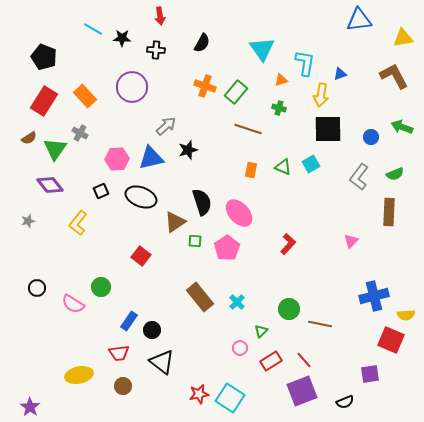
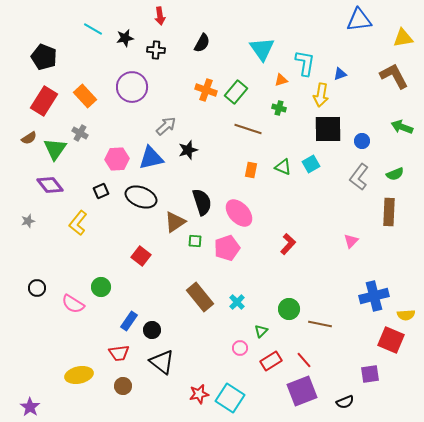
black star at (122, 38): moved 3 px right; rotated 12 degrees counterclockwise
orange cross at (205, 86): moved 1 px right, 4 px down
blue circle at (371, 137): moved 9 px left, 4 px down
pink pentagon at (227, 248): rotated 15 degrees clockwise
